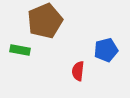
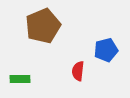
brown pentagon: moved 2 px left, 5 px down
green rectangle: moved 29 px down; rotated 12 degrees counterclockwise
